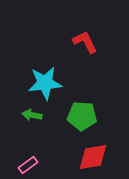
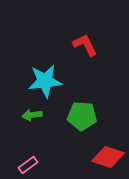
red L-shape: moved 3 px down
cyan star: moved 2 px up
green arrow: rotated 18 degrees counterclockwise
red diamond: moved 15 px right; rotated 28 degrees clockwise
